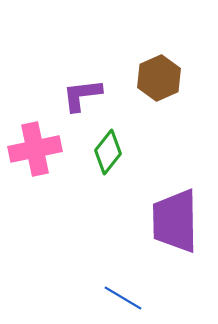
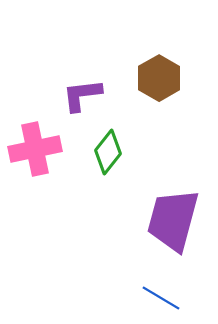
brown hexagon: rotated 6 degrees counterclockwise
purple trapezoid: moved 2 px left, 1 px up; rotated 16 degrees clockwise
blue line: moved 38 px right
